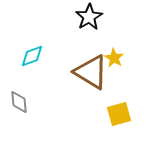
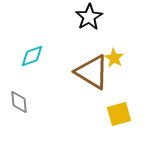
brown triangle: moved 1 px right
